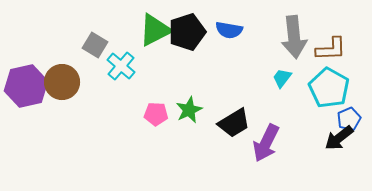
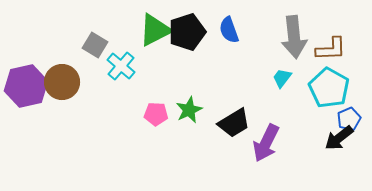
blue semicircle: rotated 60 degrees clockwise
